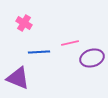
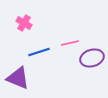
blue line: rotated 15 degrees counterclockwise
